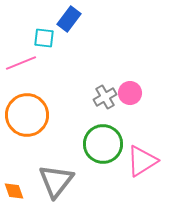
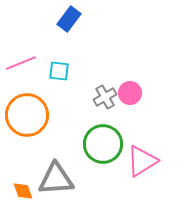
cyan square: moved 15 px right, 33 px down
gray triangle: moved 2 px up; rotated 48 degrees clockwise
orange diamond: moved 9 px right
